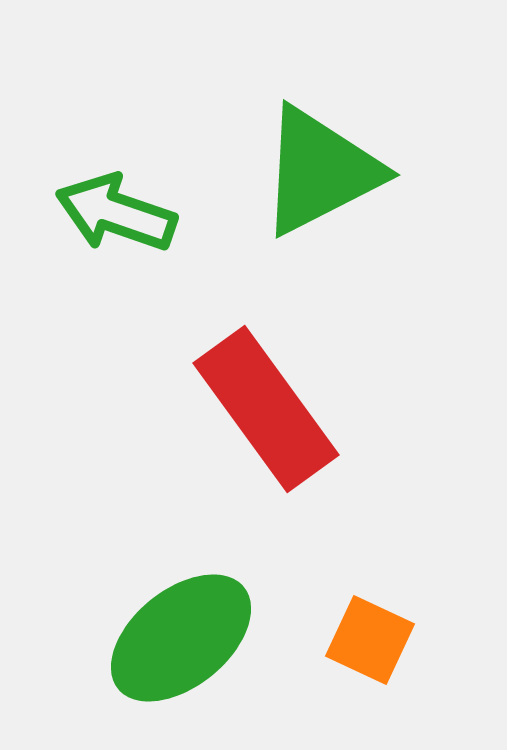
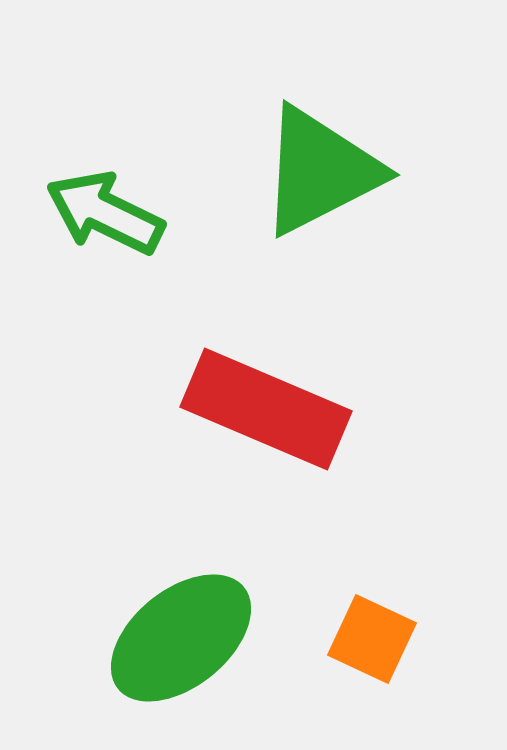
green arrow: moved 11 px left; rotated 7 degrees clockwise
red rectangle: rotated 31 degrees counterclockwise
orange square: moved 2 px right, 1 px up
